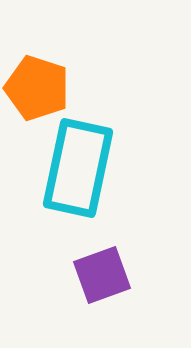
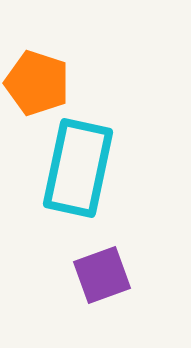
orange pentagon: moved 5 px up
